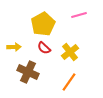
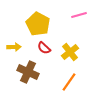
yellow pentagon: moved 5 px left; rotated 15 degrees counterclockwise
